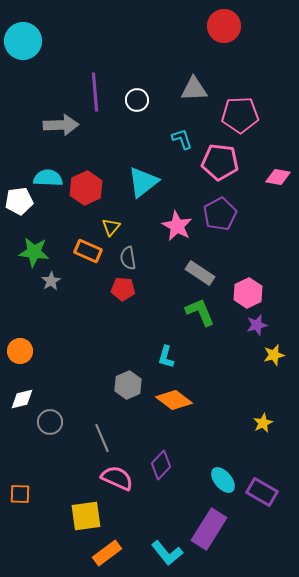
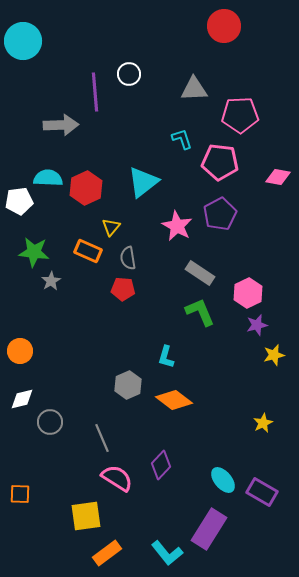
white circle at (137, 100): moved 8 px left, 26 px up
pink semicircle at (117, 478): rotated 8 degrees clockwise
